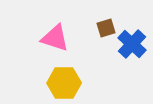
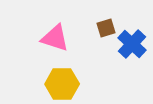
yellow hexagon: moved 2 px left, 1 px down
